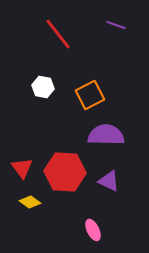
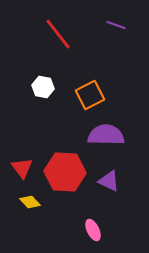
yellow diamond: rotated 10 degrees clockwise
